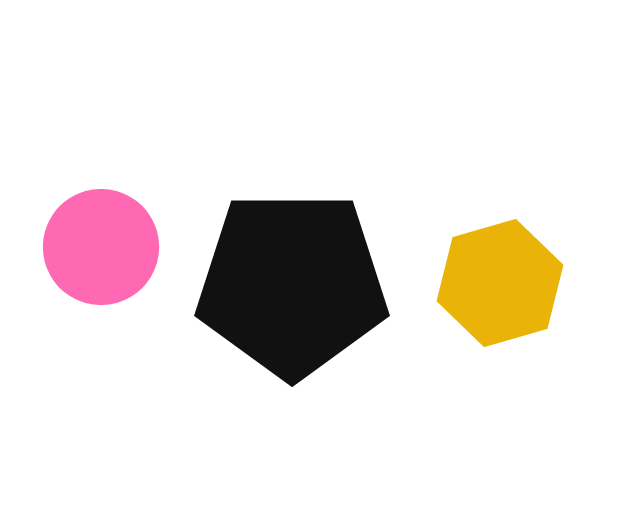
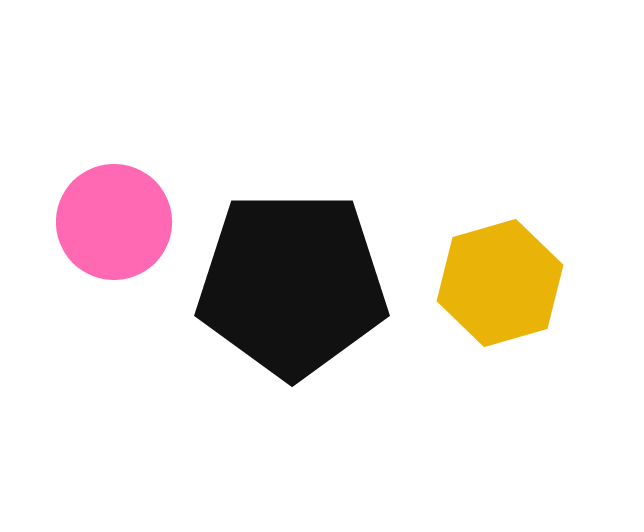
pink circle: moved 13 px right, 25 px up
